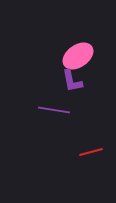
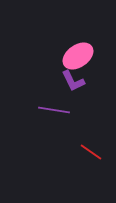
purple L-shape: moved 1 px right; rotated 15 degrees counterclockwise
red line: rotated 50 degrees clockwise
